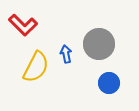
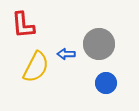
red L-shape: rotated 40 degrees clockwise
blue arrow: rotated 78 degrees counterclockwise
blue circle: moved 3 px left
